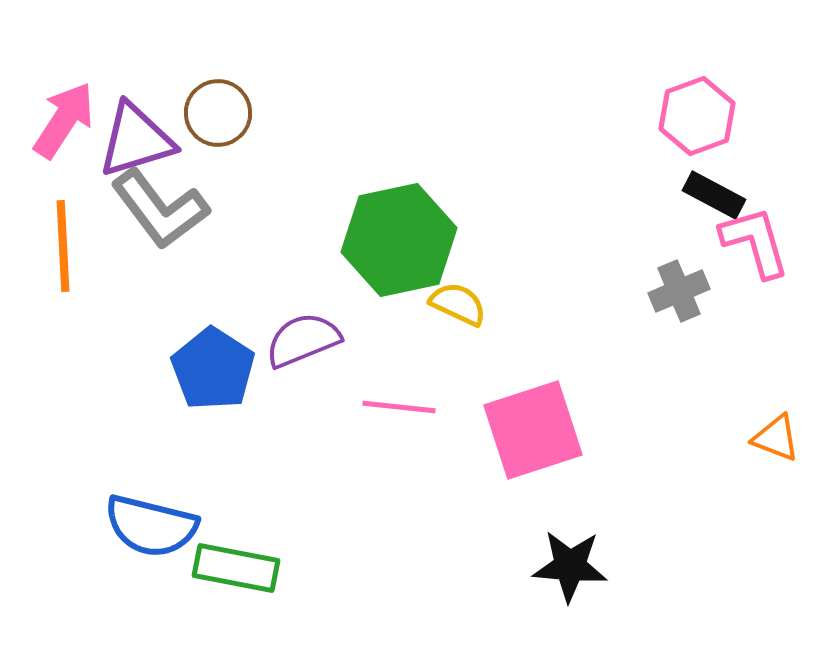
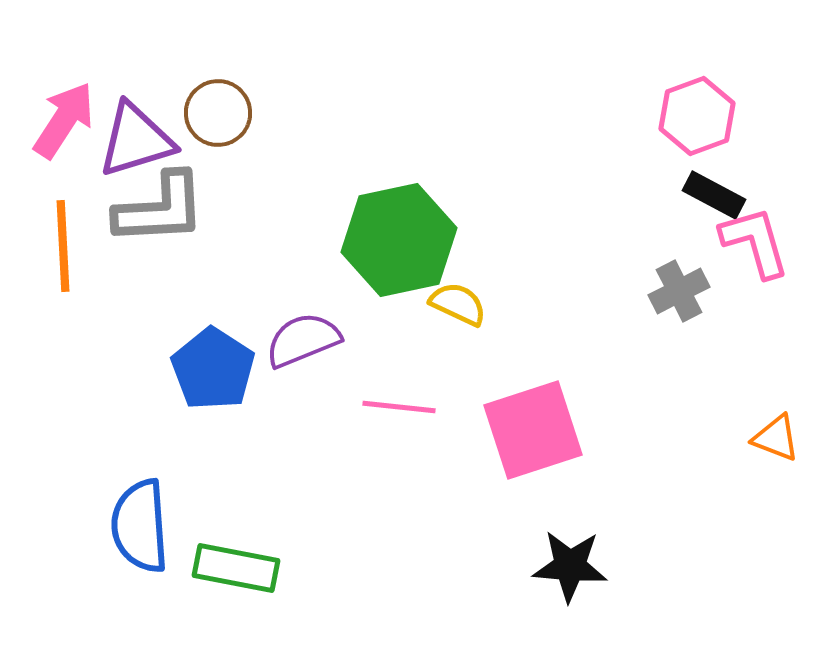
gray L-shape: rotated 56 degrees counterclockwise
gray cross: rotated 4 degrees counterclockwise
blue semicircle: moved 11 px left; rotated 72 degrees clockwise
